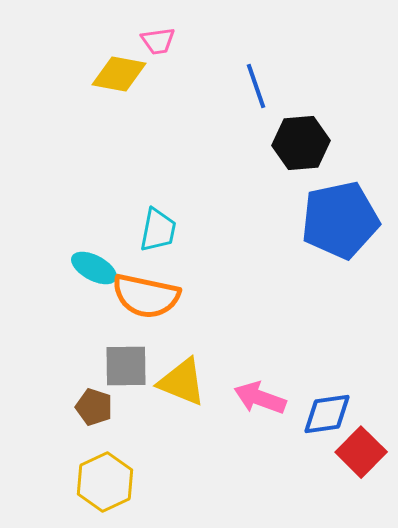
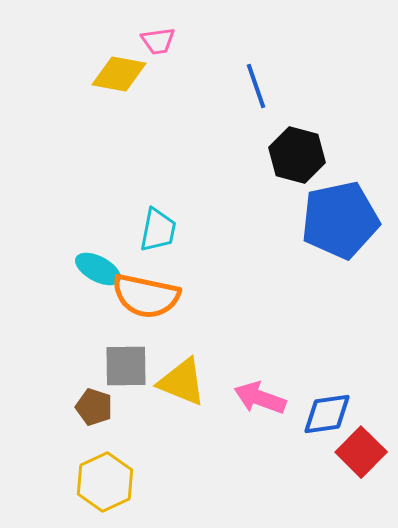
black hexagon: moved 4 px left, 12 px down; rotated 20 degrees clockwise
cyan ellipse: moved 4 px right, 1 px down
